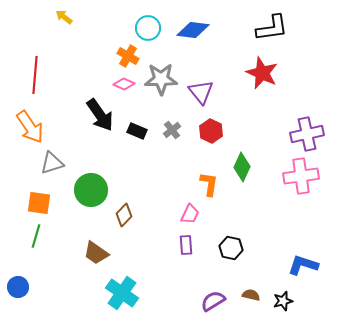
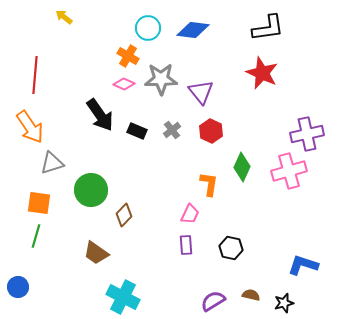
black L-shape: moved 4 px left
pink cross: moved 12 px left, 5 px up; rotated 8 degrees counterclockwise
cyan cross: moved 1 px right, 4 px down; rotated 8 degrees counterclockwise
black star: moved 1 px right, 2 px down
